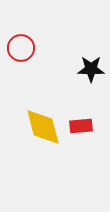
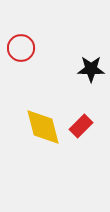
red rectangle: rotated 40 degrees counterclockwise
